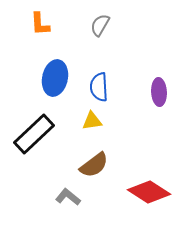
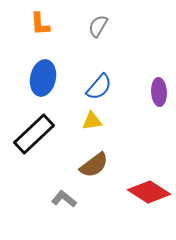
gray semicircle: moved 2 px left, 1 px down
blue ellipse: moved 12 px left
blue semicircle: rotated 136 degrees counterclockwise
gray L-shape: moved 4 px left, 2 px down
